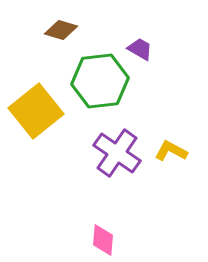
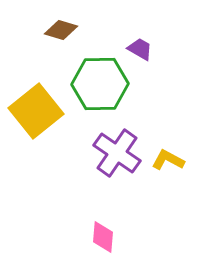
green hexagon: moved 3 px down; rotated 6 degrees clockwise
yellow L-shape: moved 3 px left, 9 px down
pink diamond: moved 3 px up
